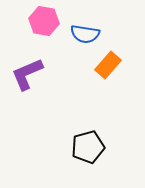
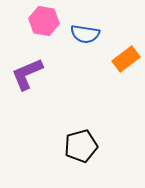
orange rectangle: moved 18 px right, 6 px up; rotated 12 degrees clockwise
black pentagon: moved 7 px left, 1 px up
